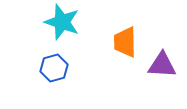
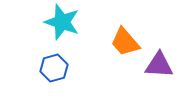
orange trapezoid: rotated 40 degrees counterclockwise
purple triangle: moved 3 px left
